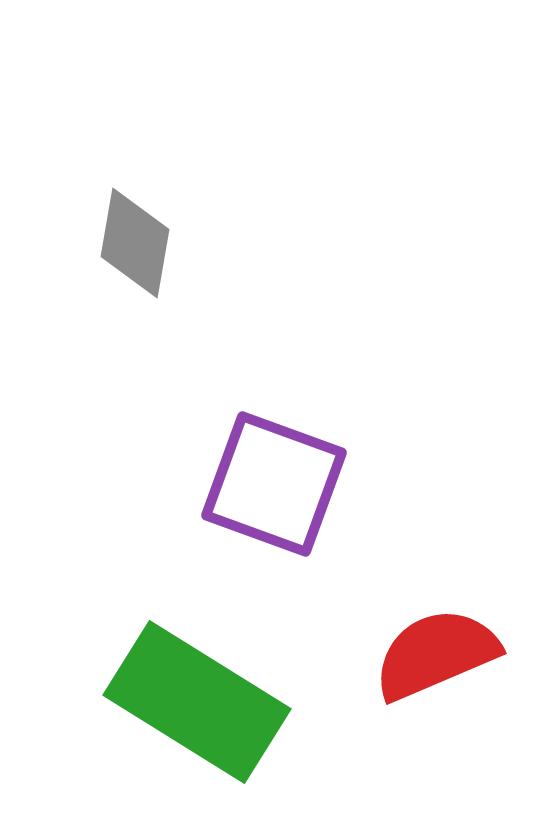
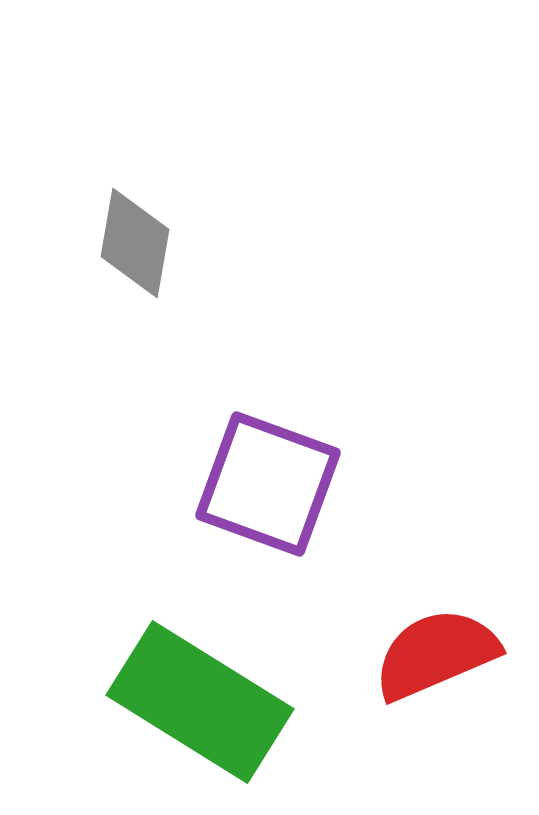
purple square: moved 6 px left
green rectangle: moved 3 px right
